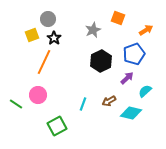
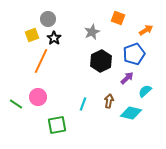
gray star: moved 1 px left, 2 px down
orange line: moved 3 px left, 1 px up
pink circle: moved 2 px down
brown arrow: rotated 128 degrees clockwise
green square: moved 1 px up; rotated 18 degrees clockwise
